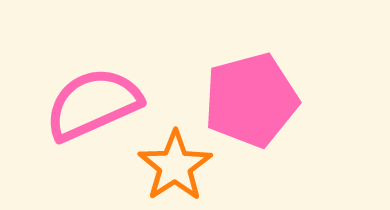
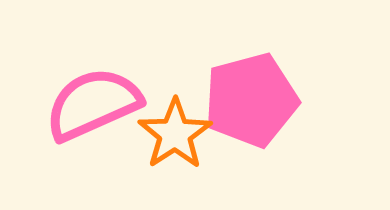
orange star: moved 32 px up
